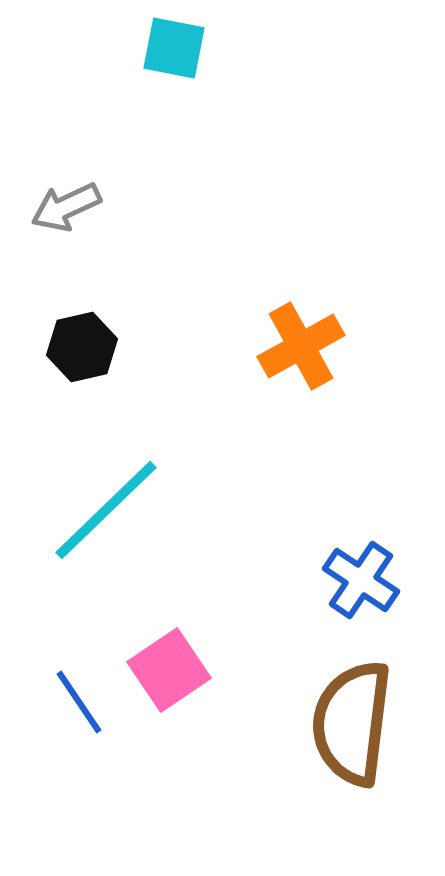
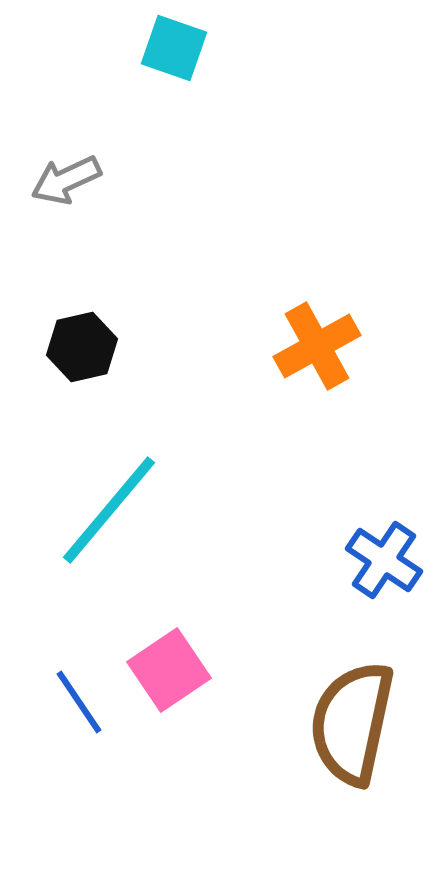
cyan square: rotated 8 degrees clockwise
gray arrow: moved 27 px up
orange cross: moved 16 px right
cyan line: moved 3 px right; rotated 6 degrees counterclockwise
blue cross: moved 23 px right, 20 px up
brown semicircle: rotated 5 degrees clockwise
